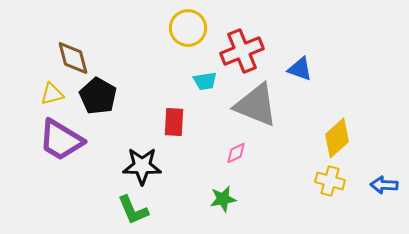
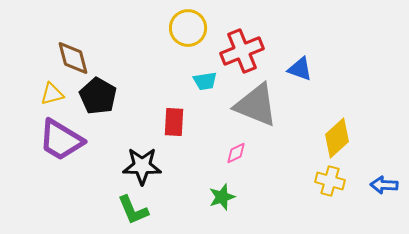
green star: moved 1 px left, 2 px up; rotated 8 degrees counterclockwise
